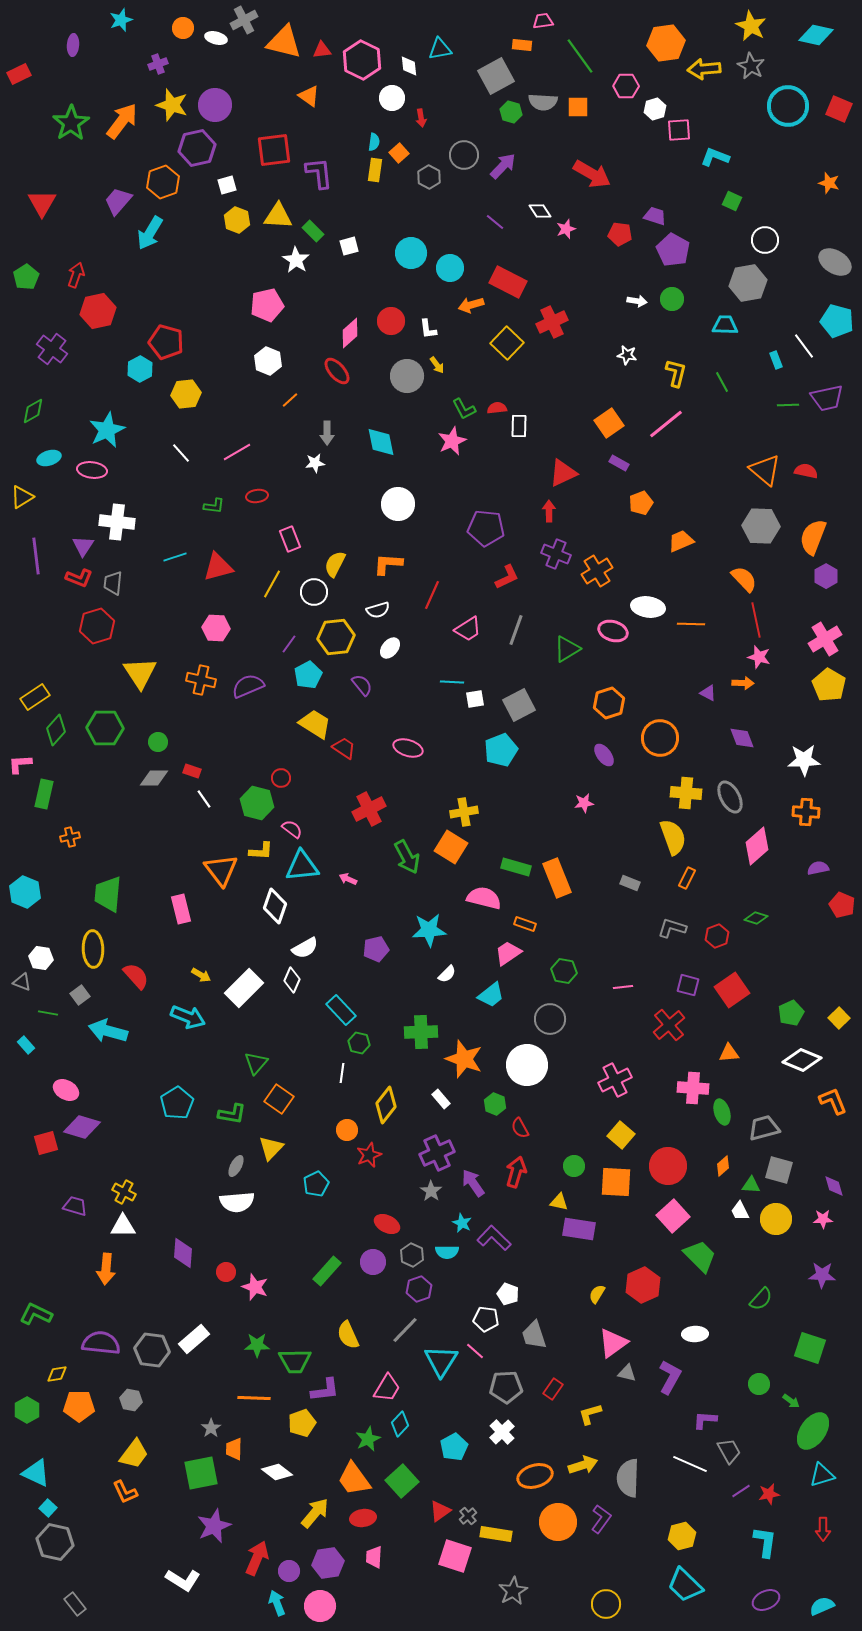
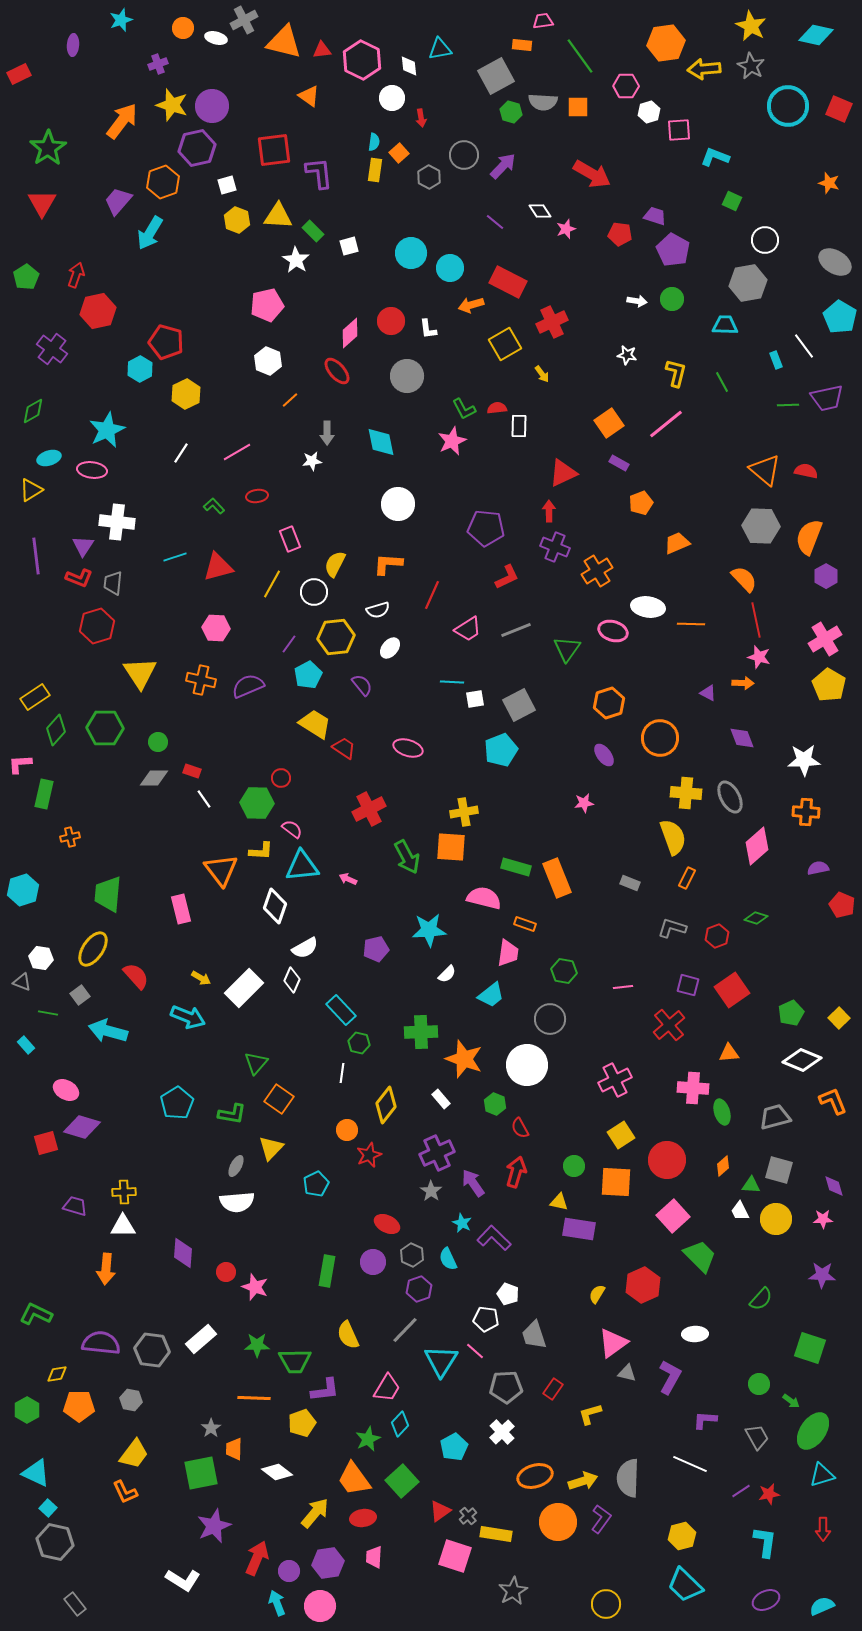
purple circle at (215, 105): moved 3 px left, 1 px down
white hexagon at (655, 109): moved 6 px left, 3 px down
green star at (71, 123): moved 23 px left, 25 px down
cyan pentagon at (837, 321): moved 3 px right, 4 px up; rotated 16 degrees clockwise
yellow square at (507, 343): moved 2 px left, 1 px down; rotated 16 degrees clockwise
yellow arrow at (437, 365): moved 105 px right, 9 px down
yellow hexagon at (186, 394): rotated 20 degrees counterclockwise
white line at (181, 453): rotated 75 degrees clockwise
white star at (315, 463): moved 3 px left, 2 px up
yellow triangle at (22, 497): moved 9 px right, 7 px up
green L-shape at (214, 506): rotated 140 degrees counterclockwise
orange semicircle at (813, 537): moved 4 px left
orange trapezoid at (681, 541): moved 4 px left, 2 px down
purple cross at (556, 554): moved 1 px left, 7 px up
gray line at (516, 630): rotated 48 degrees clockwise
green triangle at (567, 649): rotated 24 degrees counterclockwise
green hexagon at (257, 803): rotated 12 degrees counterclockwise
orange square at (451, 847): rotated 28 degrees counterclockwise
cyan hexagon at (25, 892): moved 2 px left, 2 px up; rotated 20 degrees clockwise
yellow ellipse at (93, 949): rotated 36 degrees clockwise
pink trapezoid at (508, 953): rotated 132 degrees clockwise
yellow arrow at (201, 975): moved 3 px down
gray trapezoid at (764, 1128): moved 11 px right, 11 px up
yellow square at (621, 1135): rotated 16 degrees clockwise
red circle at (668, 1166): moved 1 px left, 6 px up
yellow cross at (124, 1192): rotated 30 degrees counterclockwise
cyan semicircle at (447, 1252): moved 1 px right, 7 px down; rotated 65 degrees clockwise
green rectangle at (327, 1271): rotated 32 degrees counterclockwise
white rectangle at (194, 1339): moved 7 px right
gray trapezoid at (729, 1451): moved 28 px right, 14 px up
yellow arrow at (583, 1465): moved 16 px down
